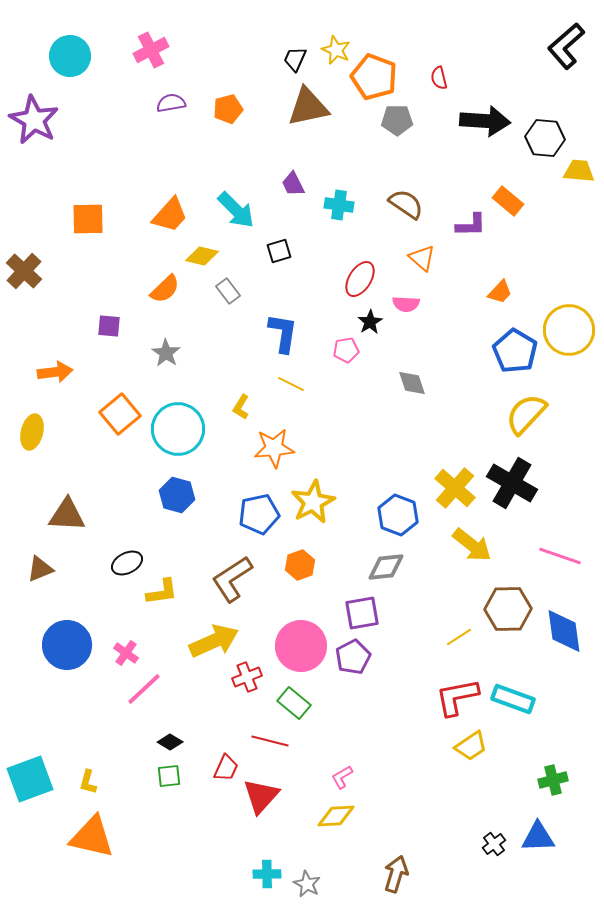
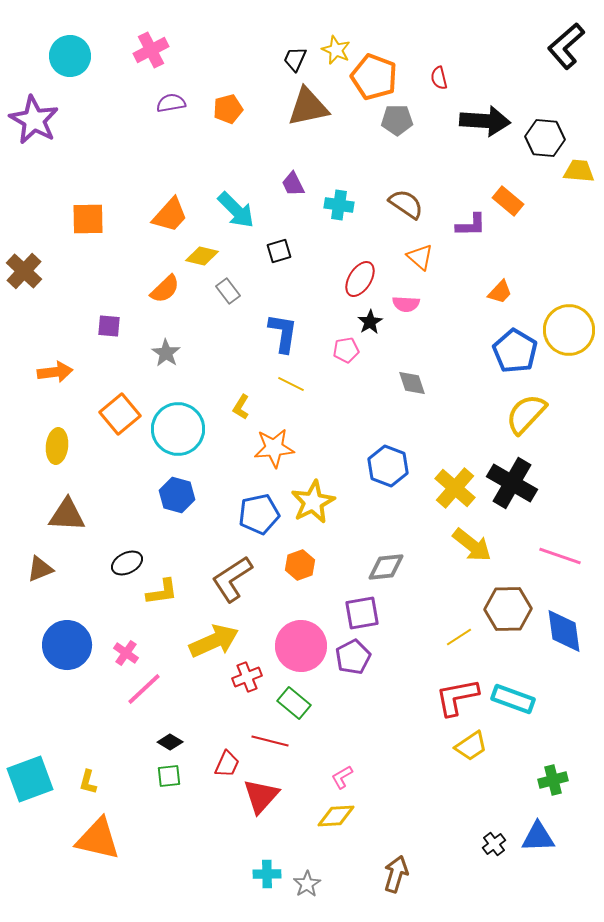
orange triangle at (422, 258): moved 2 px left, 1 px up
yellow ellipse at (32, 432): moved 25 px right, 14 px down; rotated 8 degrees counterclockwise
blue hexagon at (398, 515): moved 10 px left, 49 px up
red trapezoid at (226, 768): moved 1 px right, 4 px up
orange triangle at (92, 837): moved 6 px right, 2 px down
gray star at (307, 884): rotated 12 degrees clockwise
